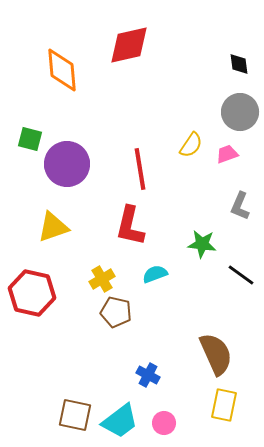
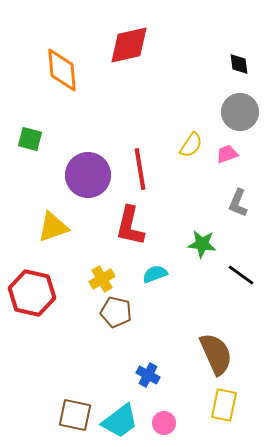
purple circle: moved 21 px right, 11 px down
gray L-shape: moved 2 px left, 3 px up
